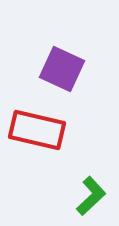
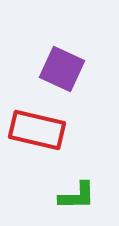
green L-shape: moved 14 px left; rotated 42 degrees clockwise
